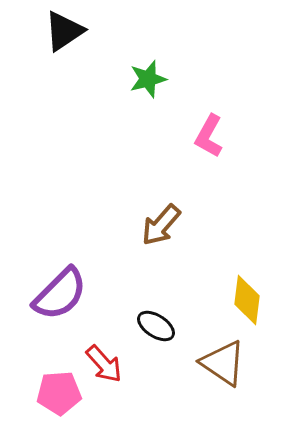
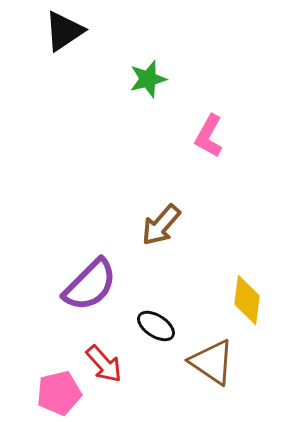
purple semicircle: moved 30 px right, 9 px up
brown triangle: moved 11 px left, 1 px up
pink pentagon: rotated 9 degrees counterclockwise
